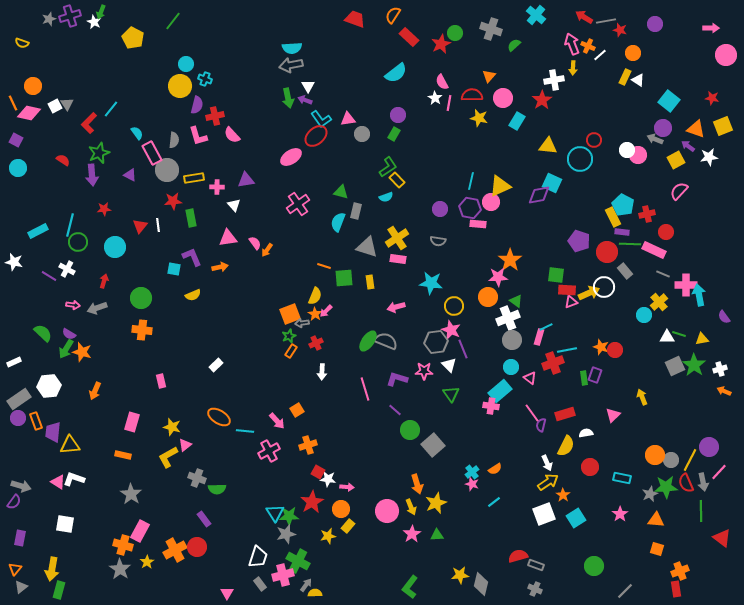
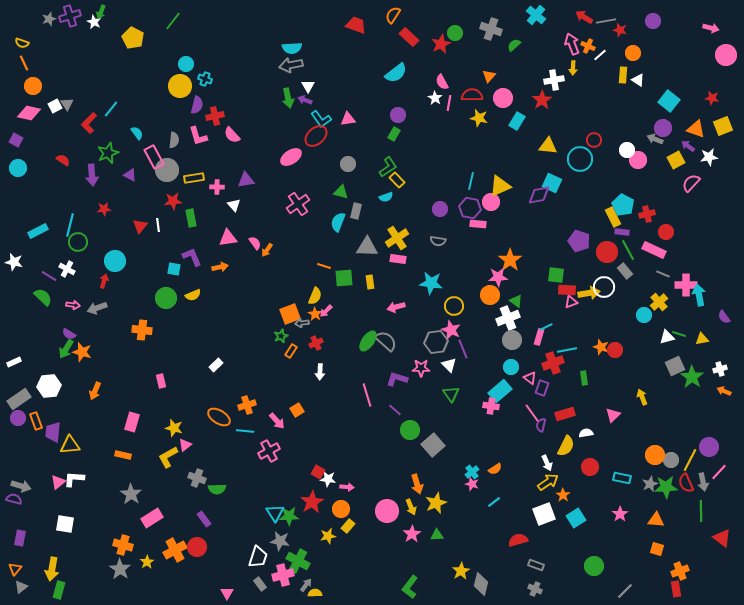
red trapezoid at (355, 19): moved 1 px right, 6 px down
purple circle at (655, 24): moved 2 px left, 3 px up
pink arrow at (711, 28): rotated 14 degrees clockwise
yellow rectangle at (625, 77): moved 2 px left, 2 px up; rotated 21 degrees counterclockwise
orange line at (13, 103): moved 11 px right, 40 px up
gray circle at (362, 134): moved 14 px left, 30 px down
green star at (99, 153): moved 9 px right
pink rectangle at (152, 153): moved 2 px right, 4 px down
pink circle at (638, 155): moved 5 px down
pink semicircle at (679, 191): moved 12 px right, 8 px up
green line at (630, 244): moved 2 px left, 6 px down; rotated 60 degrees clockwise
cyan circle at (115, 247): moved 14 px down
gray triangle at (367, 247): rotated 15 degrees counterclockwise
yellow arrow at (589, 293): rotated 15 degrees clockwise
orange circle at (488, 297): moved 2 px right, 2 px up
green circle at (141, 298): moved 25 px right
green semicircle at (43, 333): moved 36 px up
green star at (289, 336): moved 8 px left
white triangle at (667, 337): rotated 14 degrees counterclockwise
gray semicircle at (386, 341): rotated 20 degrees clockwise
green star at (694, 365): moved 2 px left, 12 px down
pink star at (424, 371): moved 3 px left, 3 px up
white arrow at (322, 372): moved 2 px left
purple rectangle at (595, 375): moved 53 px left, 13 px down
pink line at (365, 389): moved 2 px right, 6 px down
yellow star at (172, 427): moved 2 px right, 1 px down
orange cross at (308, 445): moved 61 px left, 40 px up
white L-shape at (74, 479): rotated 15 degrees counterclockwise
pink triangle at (58, 482): rotated 49 degrees clockwise
gray star at (650, 494): moved 10 px up
purple semicircle at (14, 502): moved 3 px up; rotated 112 degrees counterclockwise
pink rectangle at (140, 531): moved 12 px right, 13 px up; rotated 30 degrees clockwise
gray star at (286, 534): moved 6 px left, 7 px down; rotated 24 degrees clockwise
red semicircle at (518, 556): moved 16 px up
yellow star at (460, 575): moved 1 px right, 4 px up; rotated 24 degrees counterclockwise
